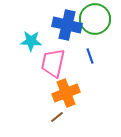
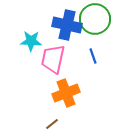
blue line: moved 3 px right
pink trapezoid: moved 4 px up
brown line: moved 5 px left, 7 px down
